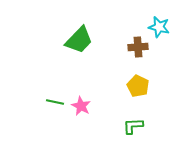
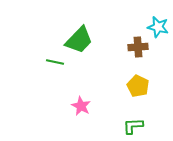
cyan star: moved 1 px left
green line: moved 40 px up
